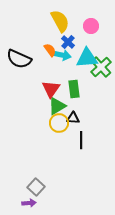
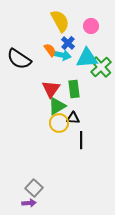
blue cross: moved 1 px down
black semicircle: rotated 10 degrees clockwise
gray square: moved 2 px left, 1 px down
